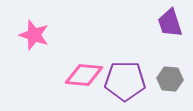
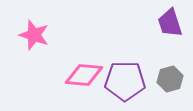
gray hexagon: rotated 20 degrees counterclockwise
